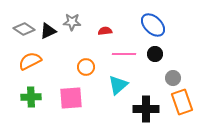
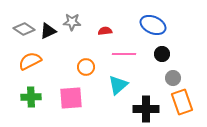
blue ellipse: rotated 20 degrees counterclockwise
black circle: moved 7 px right
